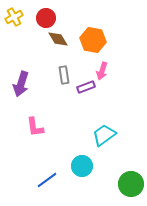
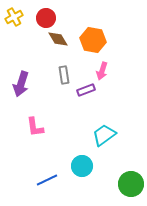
purple rectangle: moved 3 px down
blue line: rotated 10 degrees clockwise
